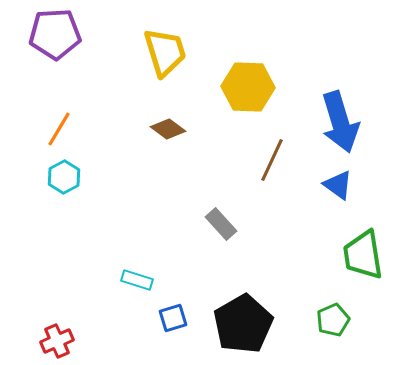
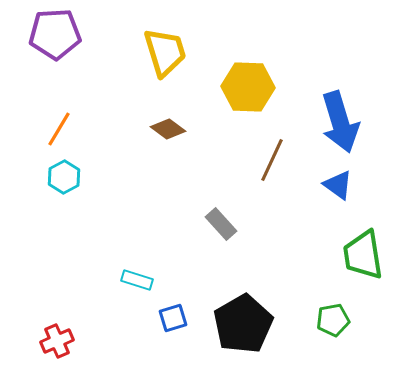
green pentagon: rotated 12 degrees clockwise
